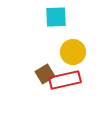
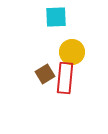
yellow circle: moved 1 px left
red rectangle: moved 2 px up; rotated 72 degrees counterclockwise
